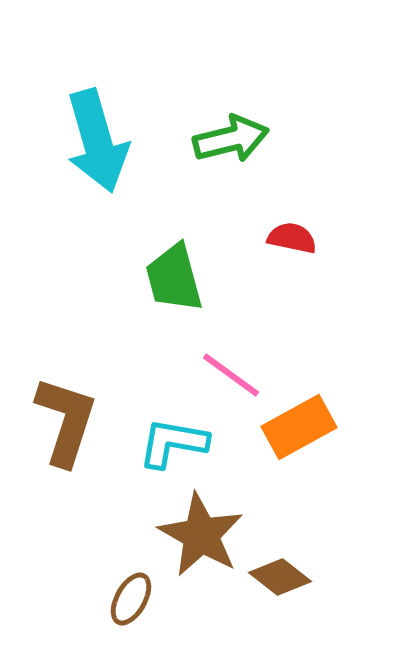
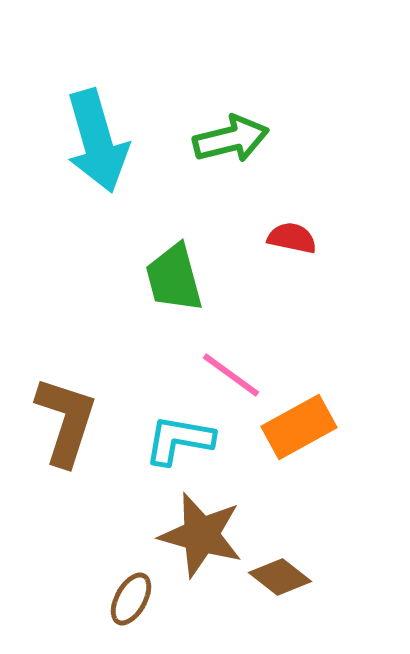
cyan L-shape: moved 6 px right, 3 px up
brown star: rotated 14 degrees counterclockwise
